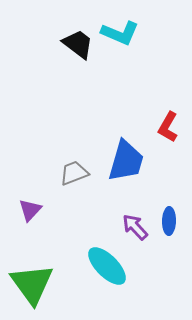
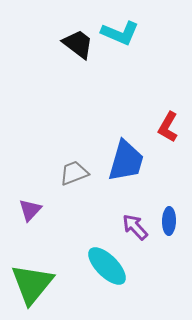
green triangle: rotated 15 degrees clockwise
